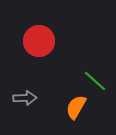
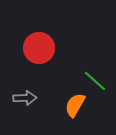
red circle: moved 7 px down
orange semicircle: moved 1 px left, 2 px up
